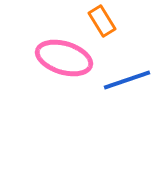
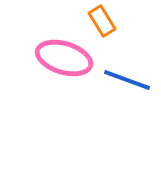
blue line: rotated 39 degrees clockwise
